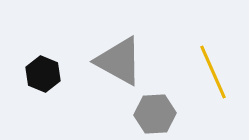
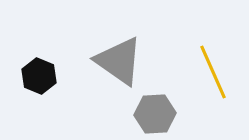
gray triangle: rotated 6 degrees clockwise
black hexagon: moved 4 px left, 2 px down
